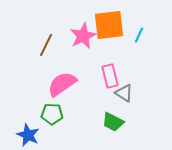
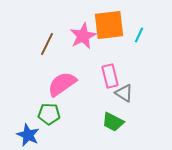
brown line: moved 1 px right, 1 px up
green pentagon: moved 3 px left
